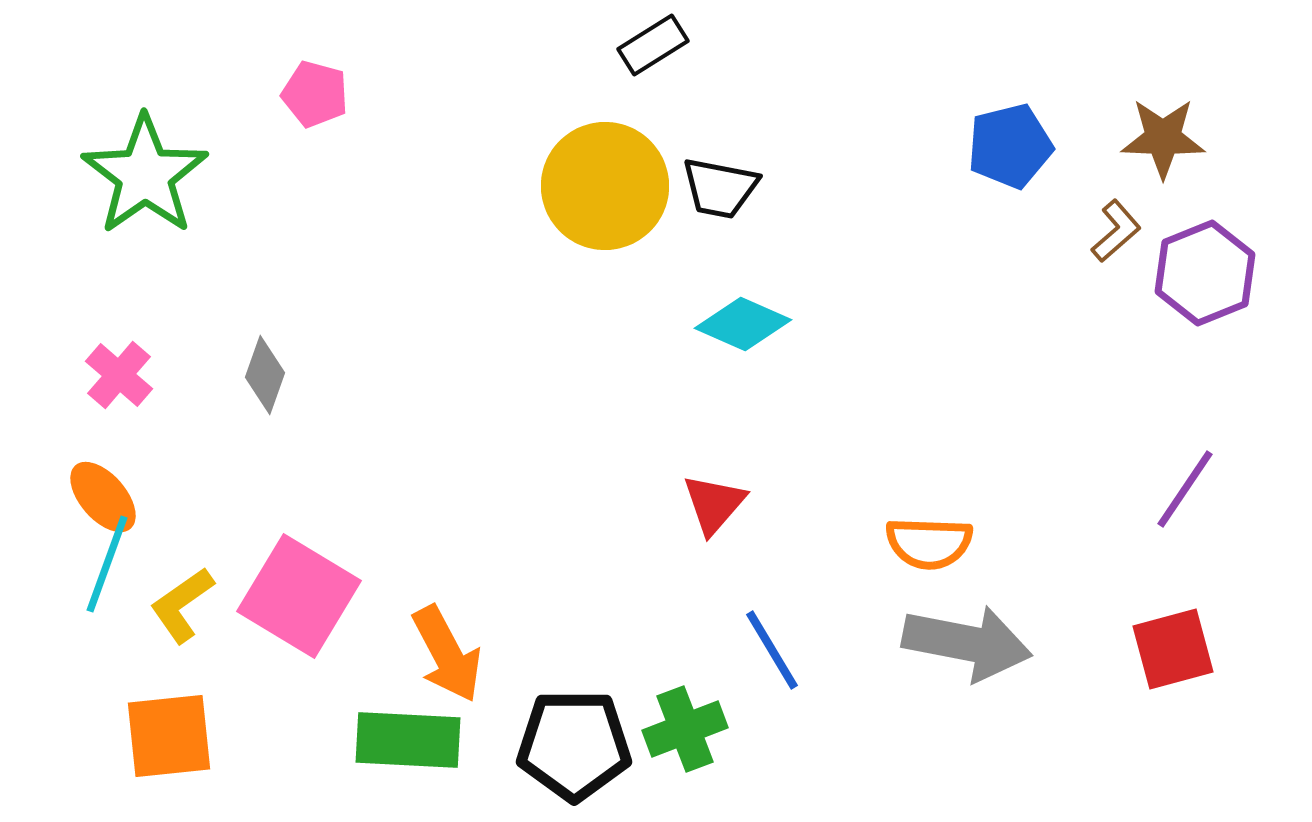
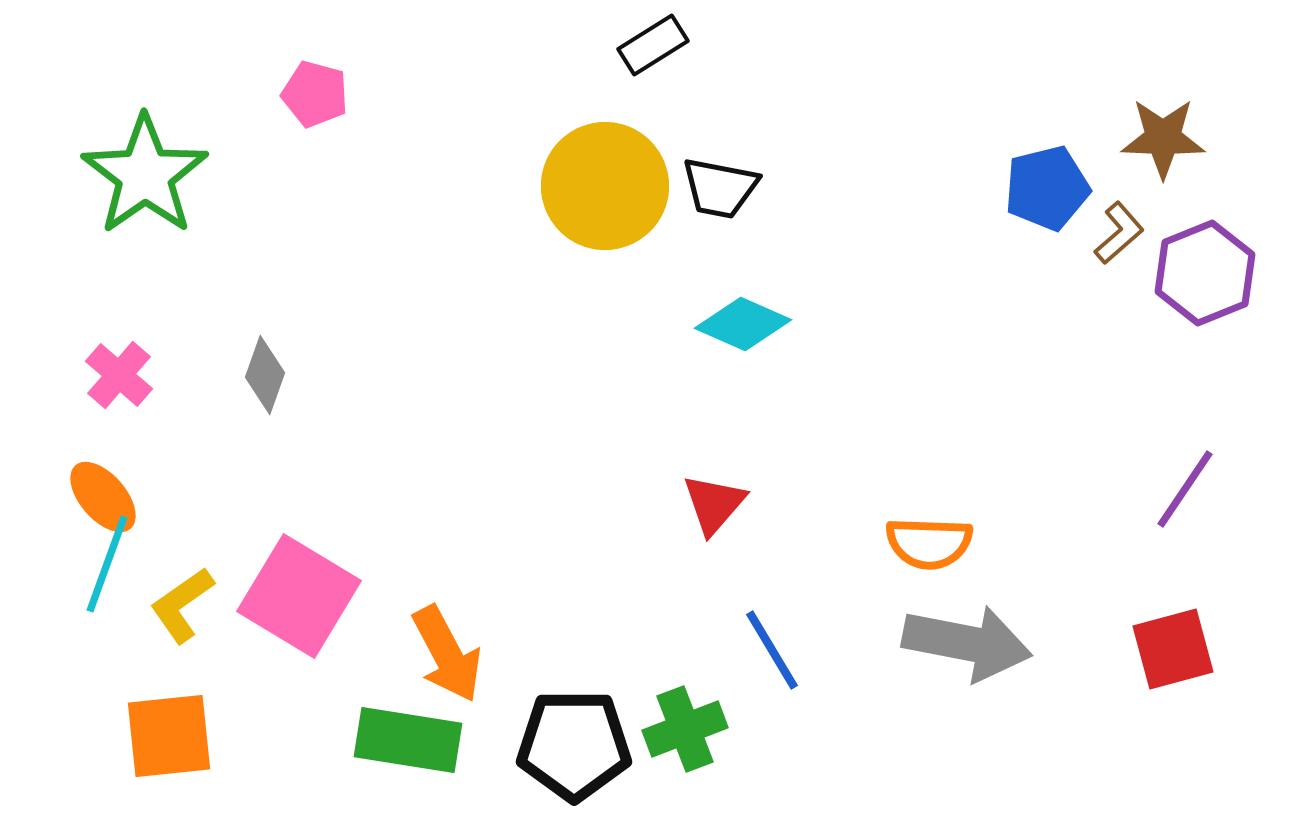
blue pentagon: moved 37 px right, 42 px down
brown L-shape: moved 3 px right, 2 px down
green rectangle: rotated 6 degrees clockwise
